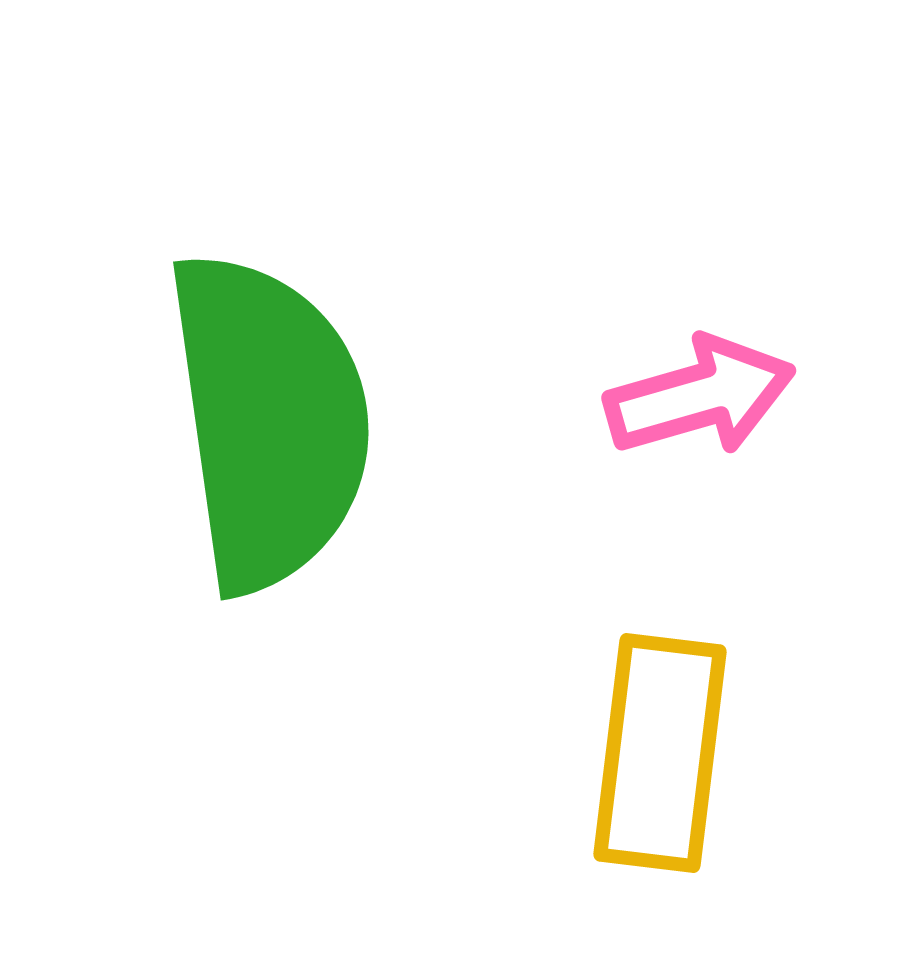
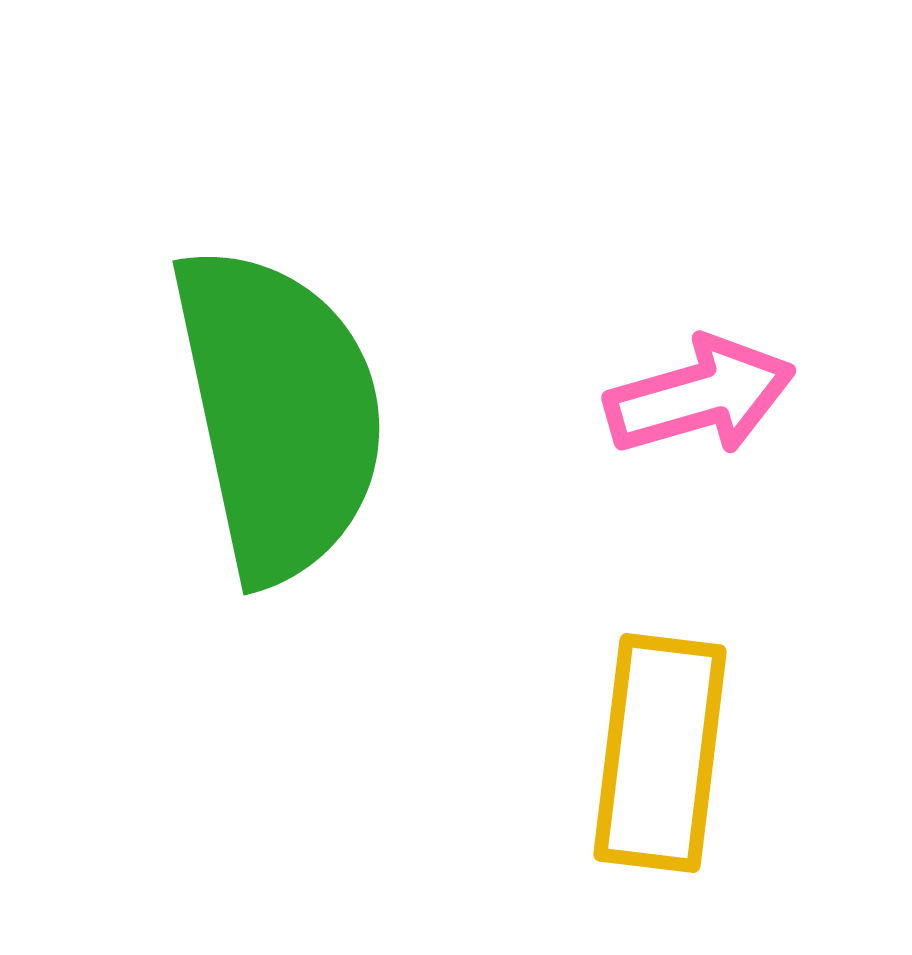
green semicircle: moved 10 px right, 8 px up; rotated 4 degrees counterclockwise
